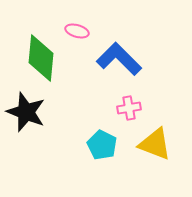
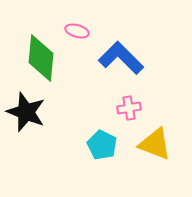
blue L-shape: moved 2 px right, 1 px up
